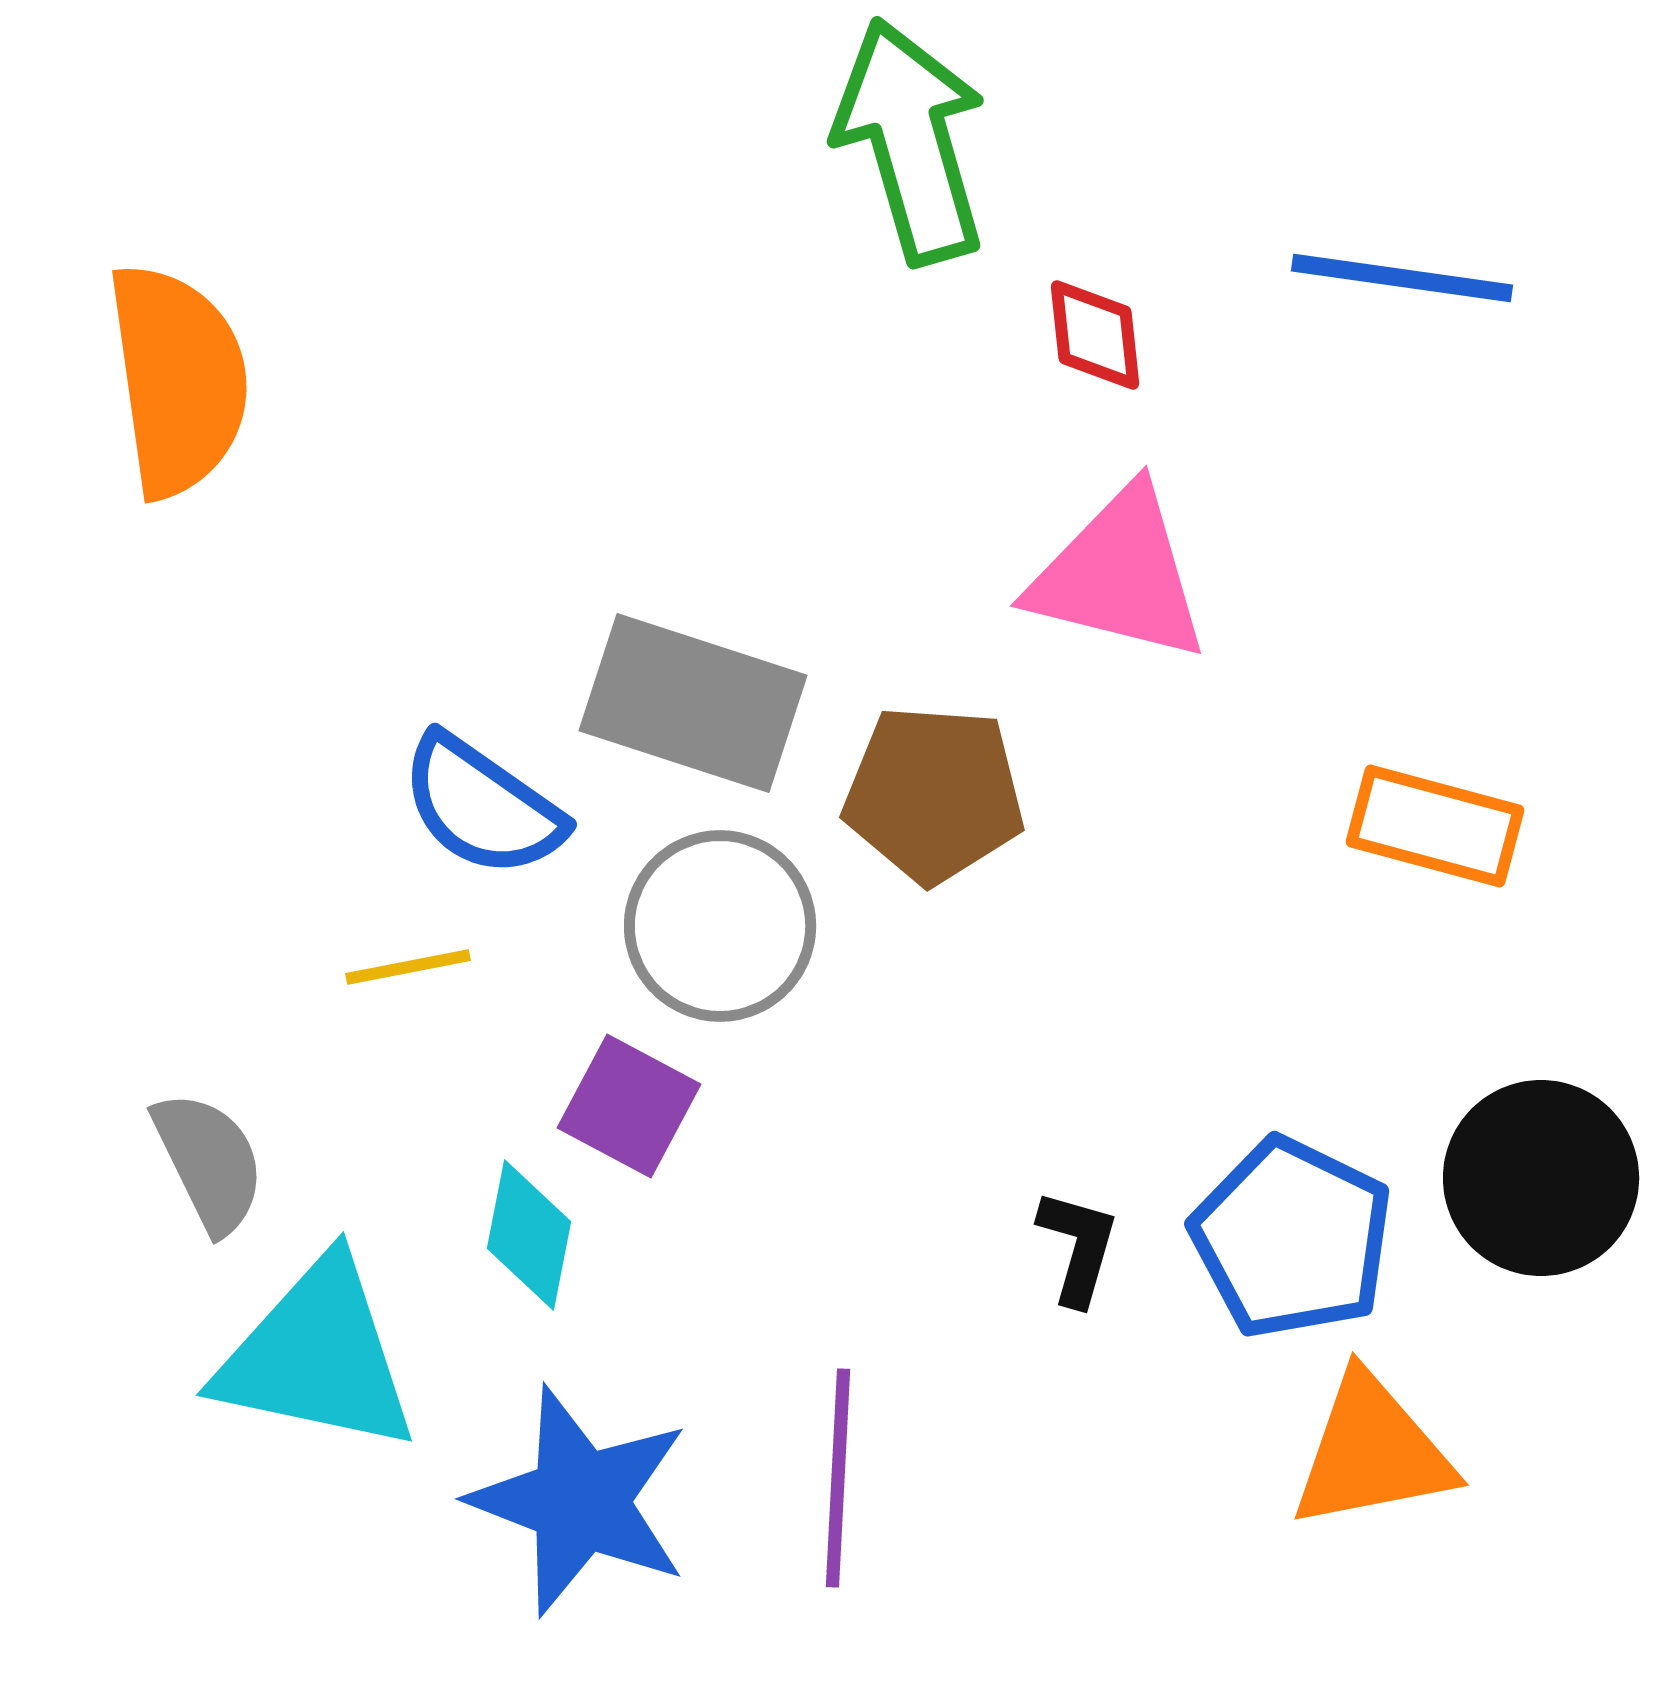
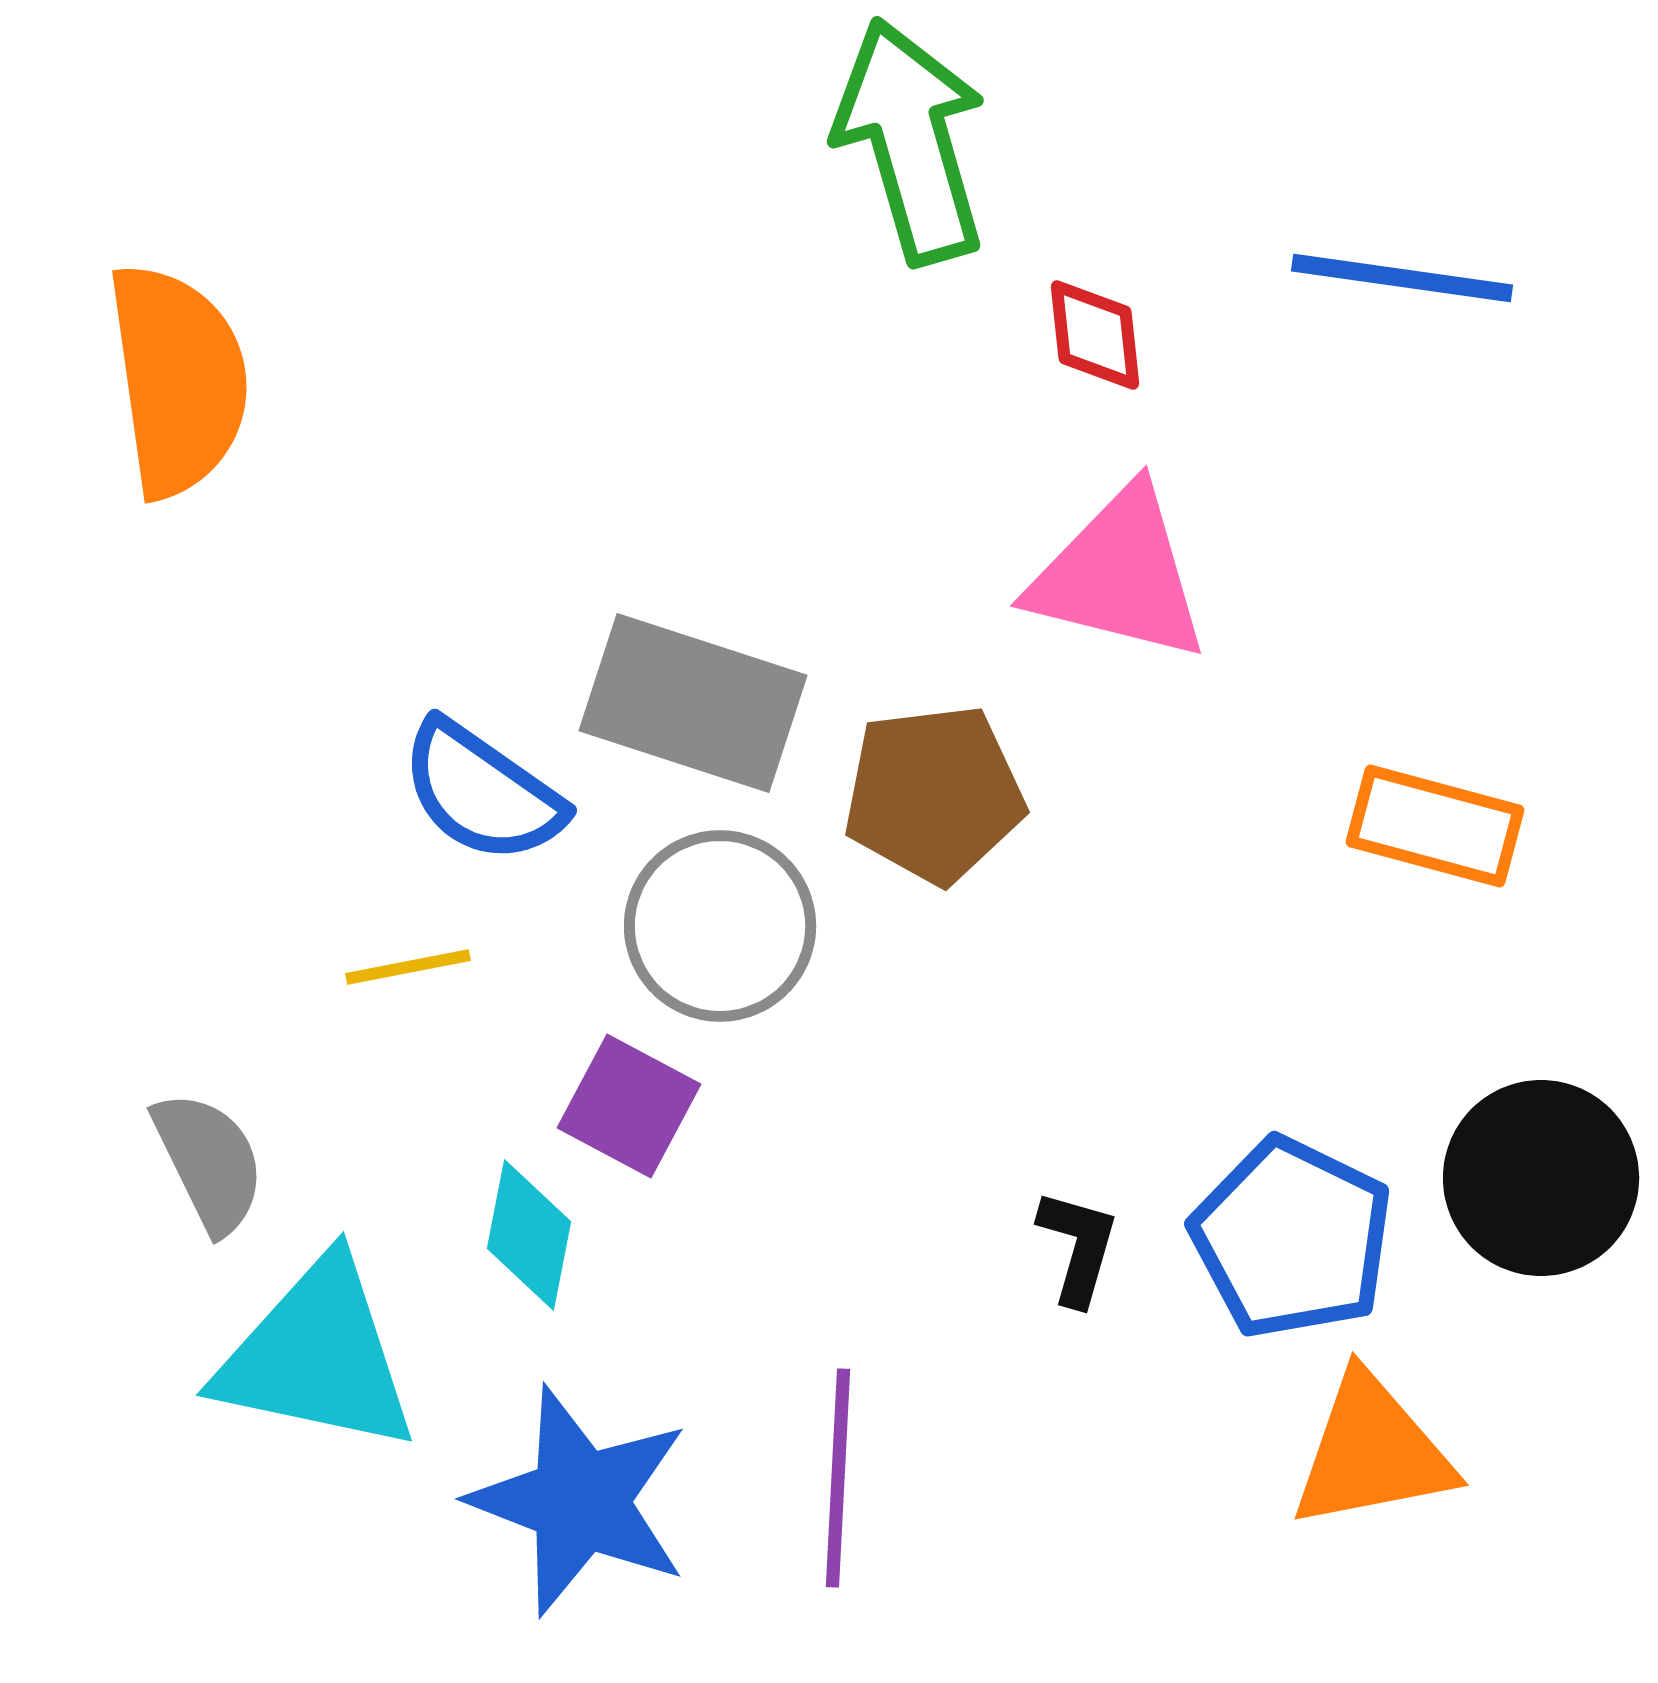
brown pentagon: rotated 11 degrees counterclockwise
blue semicircle: moved 14 px up
